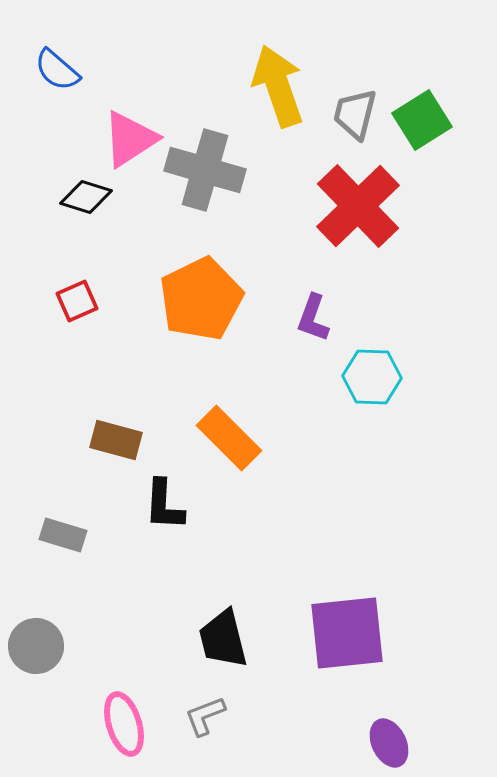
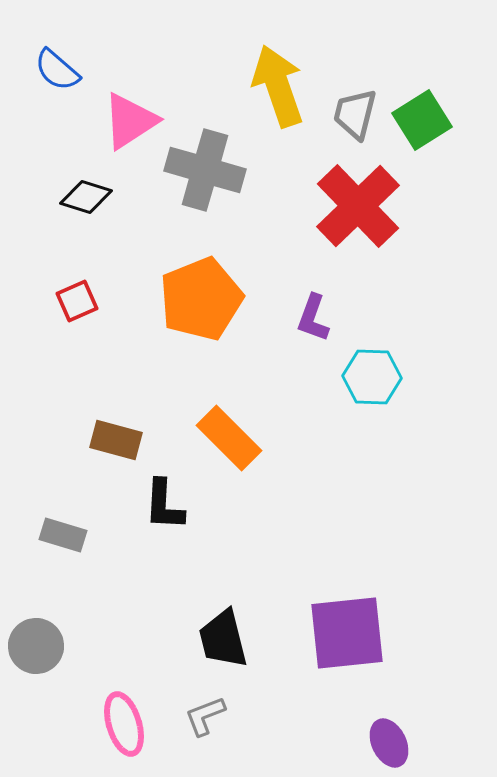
pink triangle: moved 18 px up
orange pentagon: rotated 4 degrees clockwise
